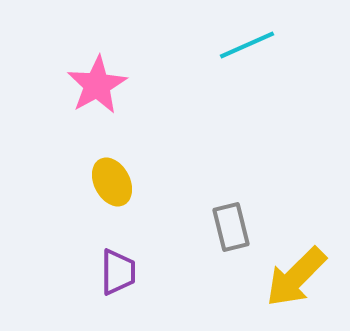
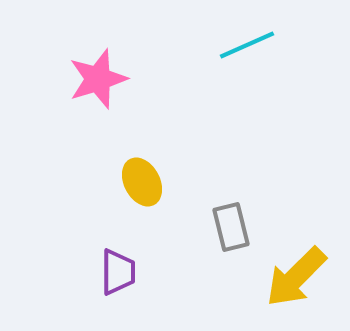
pink star: moved 1 px right, 6 px up; rotated 12 degrees clockwise
yellow ellipse: moved 30 px right
